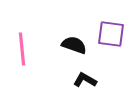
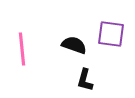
black L-shape: rotated 105 degrees counterclockwise
